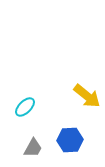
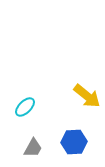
blue hexagon: moved 4 px right, 2 px down
